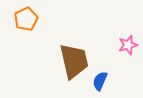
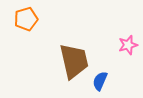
orange pentagon: rotated 10 degrees clockwise
